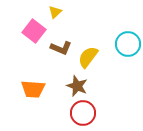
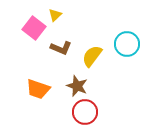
yellow triangle: moved 3 px down
pink square: moved 3 px up
cyan circle: moved 1 px left
yellow semicircle: moved 4 px right, 1 px up
orange trapezoid: moved 5 px right; rotated 15 degrees clockwise
red circle: moved 2 px right, 1 px up
